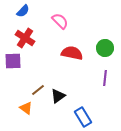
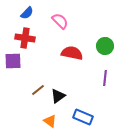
blue semicircle: moved 4 px right, 2 px down
red cross: rotated 24 degrees counterclockwise
green circle: moved 2 px up
orange triangle: moved 24 px right, 13 px down
blue rectangle: rotated 36 degrees counterclockwise
